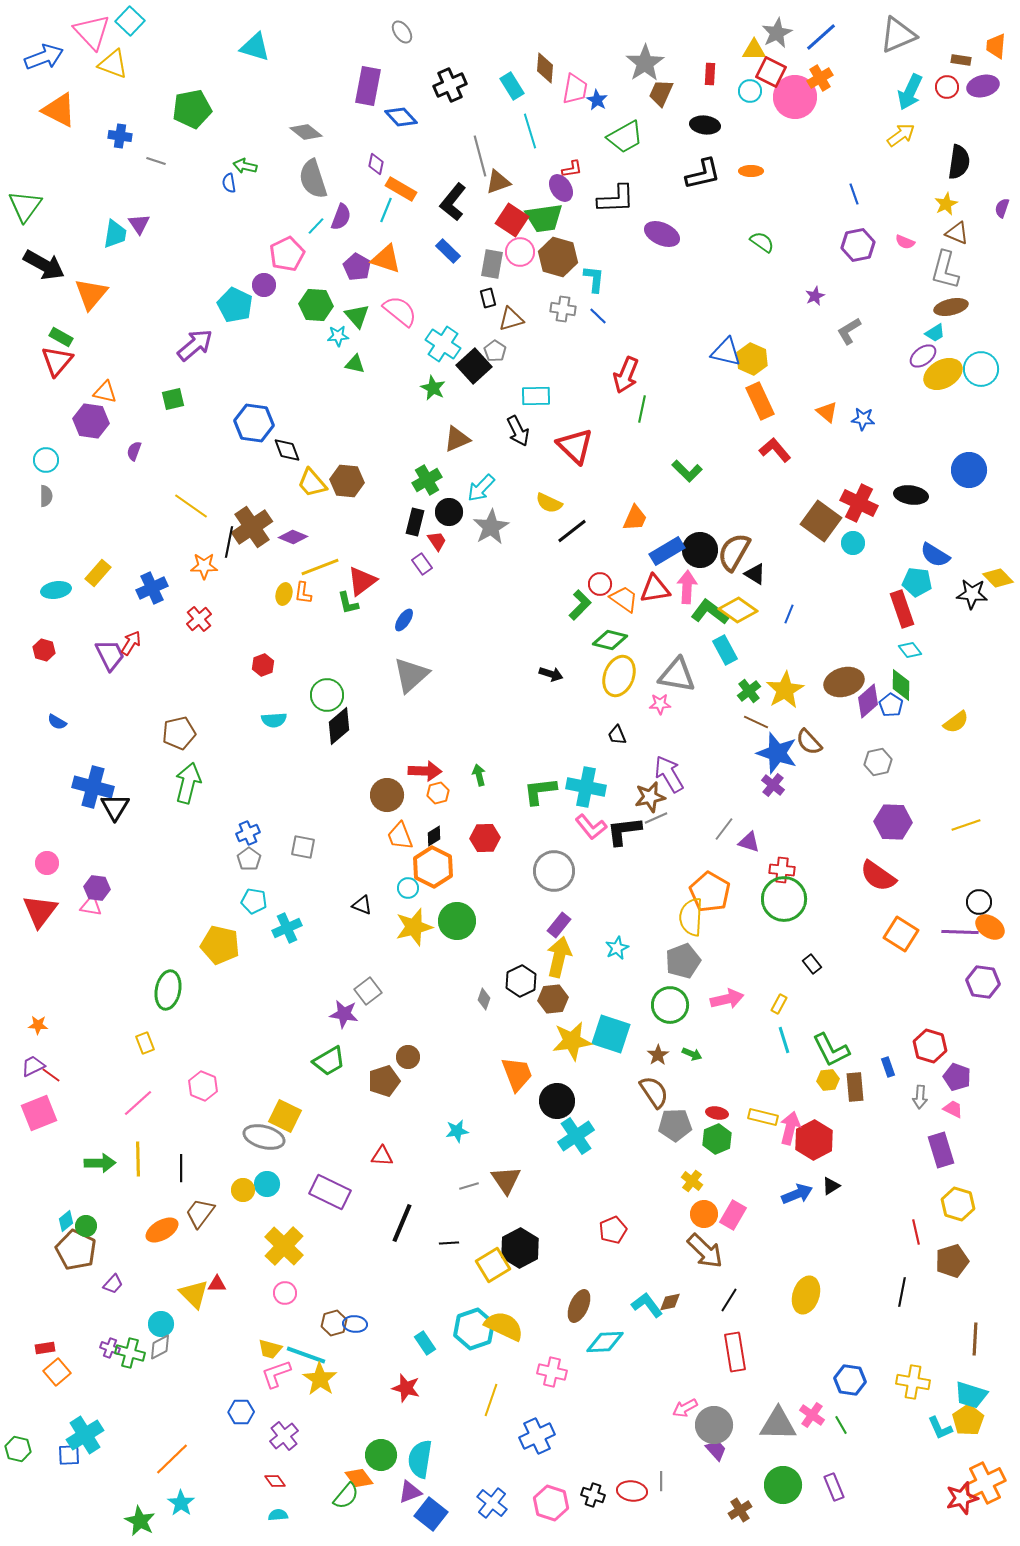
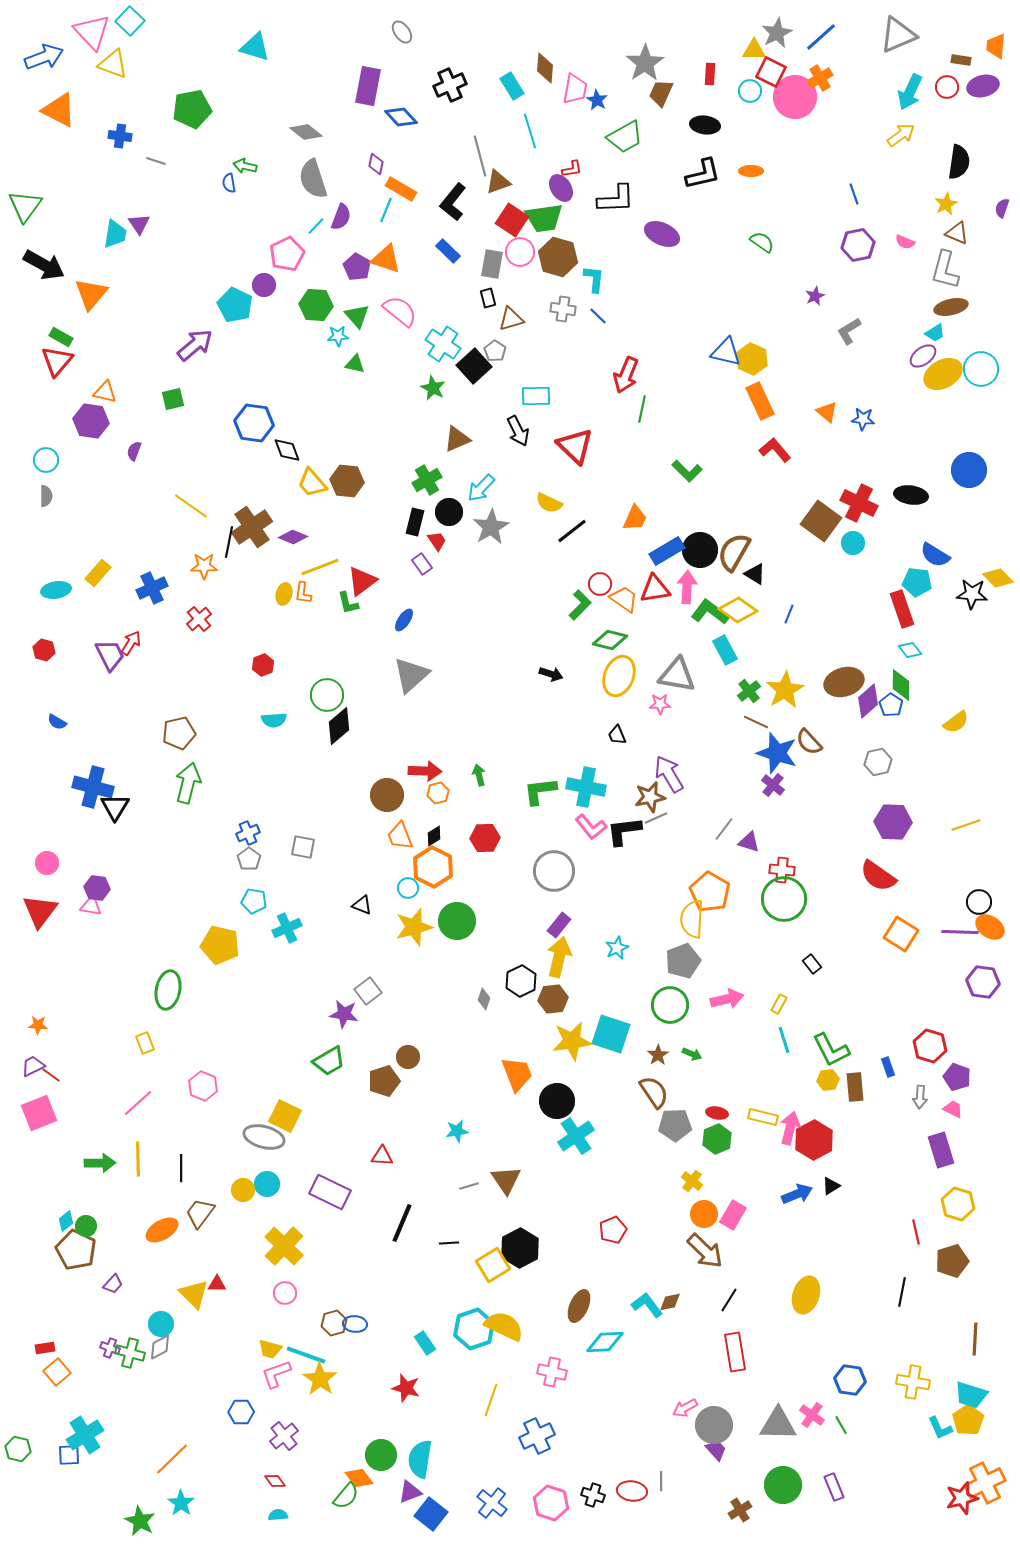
yellow semicircle at (691, 917): moved 1 px right, 2 px down
